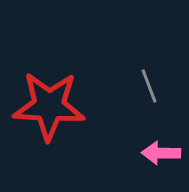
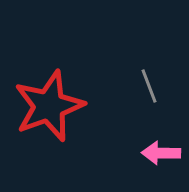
red star: rotated 24 degrees counterclockwise
